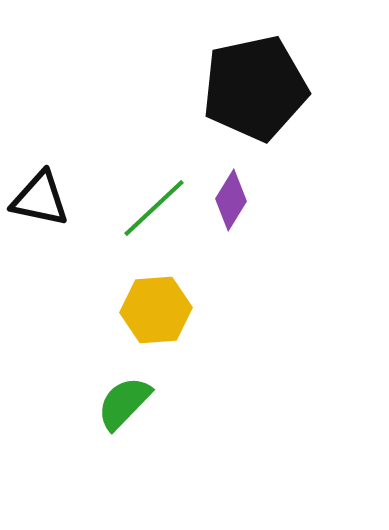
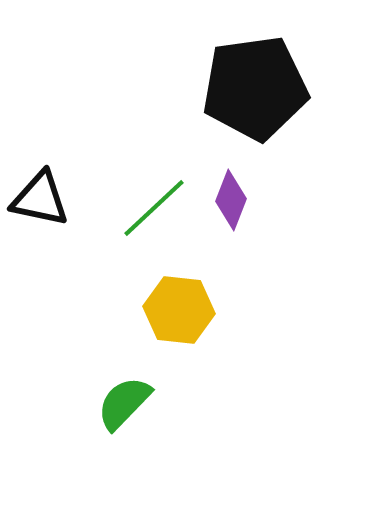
black pentagon: rotated 4 degrees clockwise
purple diamond: rotated 10 degrees counterclockwise
yellow hexagon: moved 23 px right; rotated 10 degrees clockwise
